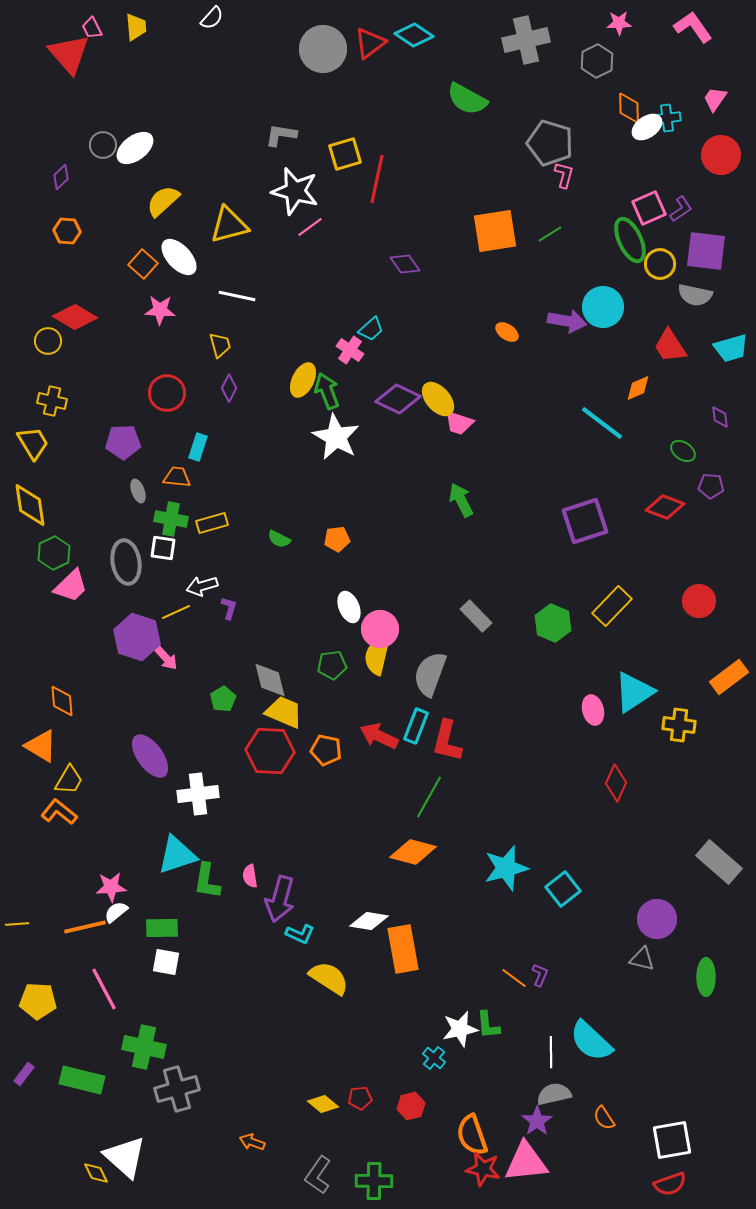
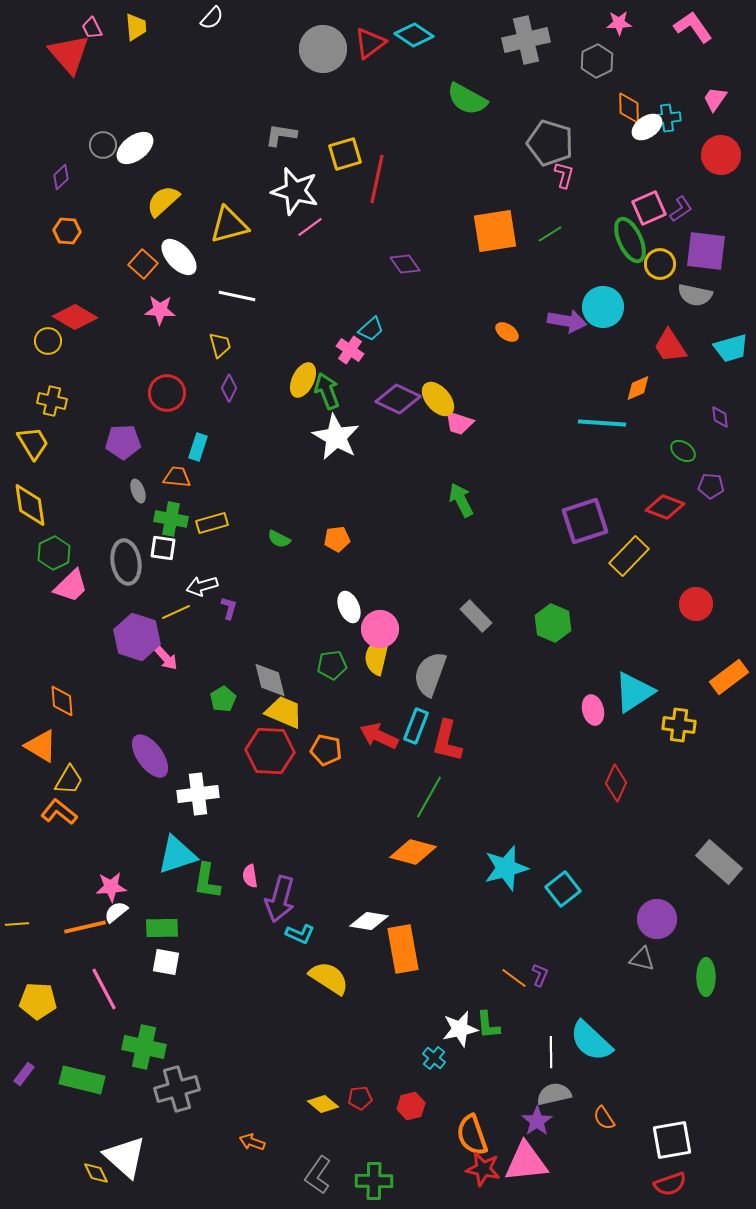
cyan line at (602, 423): rotated 33 degrees counterclockwise
red circle at (699, 601): moved 3 px left, 3 px down
yellow rectangle at (612, 606): moved 17 px right, 50 px up
